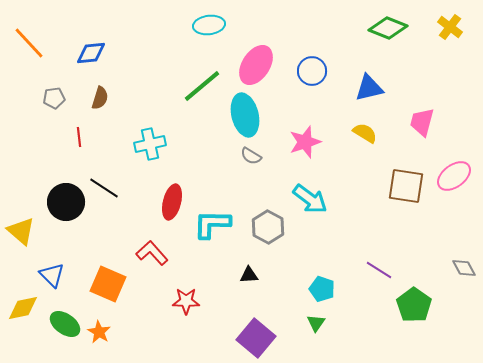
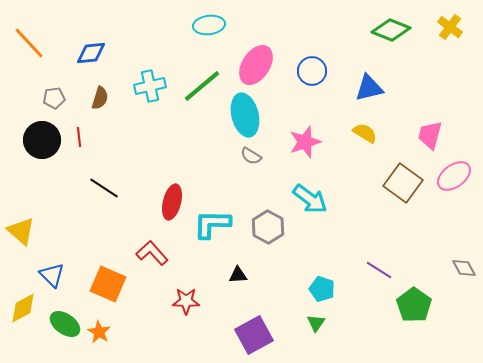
green diamond at (388, 28): moved 3 px right, 2 px down
pink trapezoid at (422, 122): moved 8 px right, 13 px down
cyan cross at (150, 144): moved 58 px up
brown square at (406, 186): moved 3 px left, 3 px up; rotated 27 degrees clockwise
black circle at (66, 202): moved 24 px left, 62 px up
black triangle at (249, 275): moved 11 px left
yellow diamond at (23, 308): rotated 16 degrees counterclockwise
purple square at (256, 338): moved 2 px left, 3 px up; rotated 21 degrees clockwise
